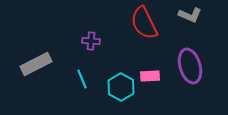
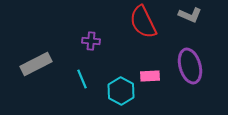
red semicircle: moved 1 px left, 1 px up
cyan hexagon: moved 4 px down
